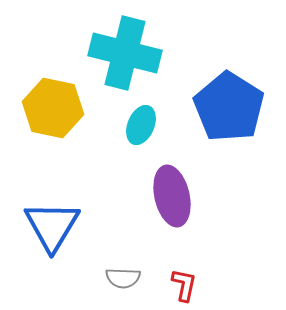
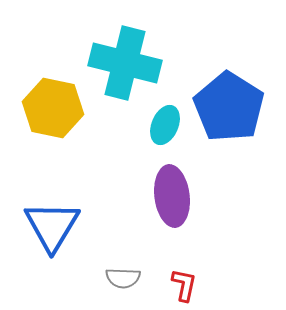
cyan cross: moved 10 px down
cyan ellipse: moved 24 px right
purple ellipse: rotated 6 degrees clockwise
